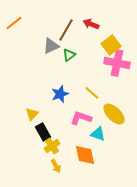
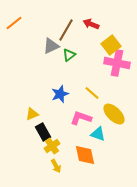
yellow triangle: rotated 24 degrees clockwise
